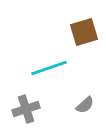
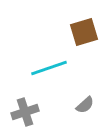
gray cross: moved 1 px left, 3 px down
